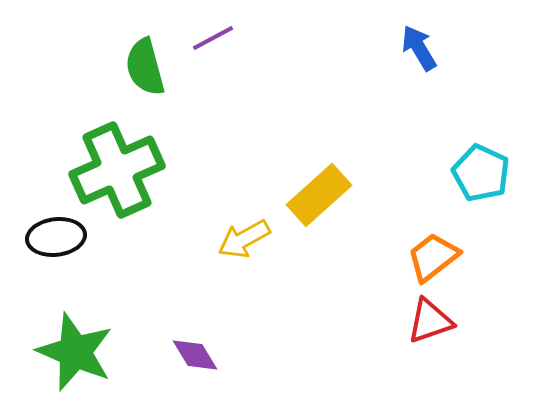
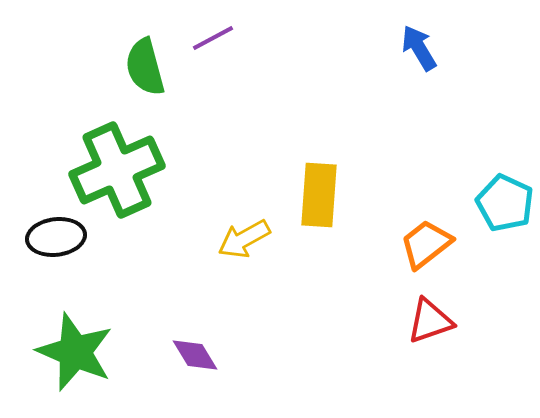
cyan pentagon: moved 24 px right, 30 px down
yellow rectangle: rotated 44 degrees counterclockwise
orange trapezoid: moved 7 px left, 13 px up
